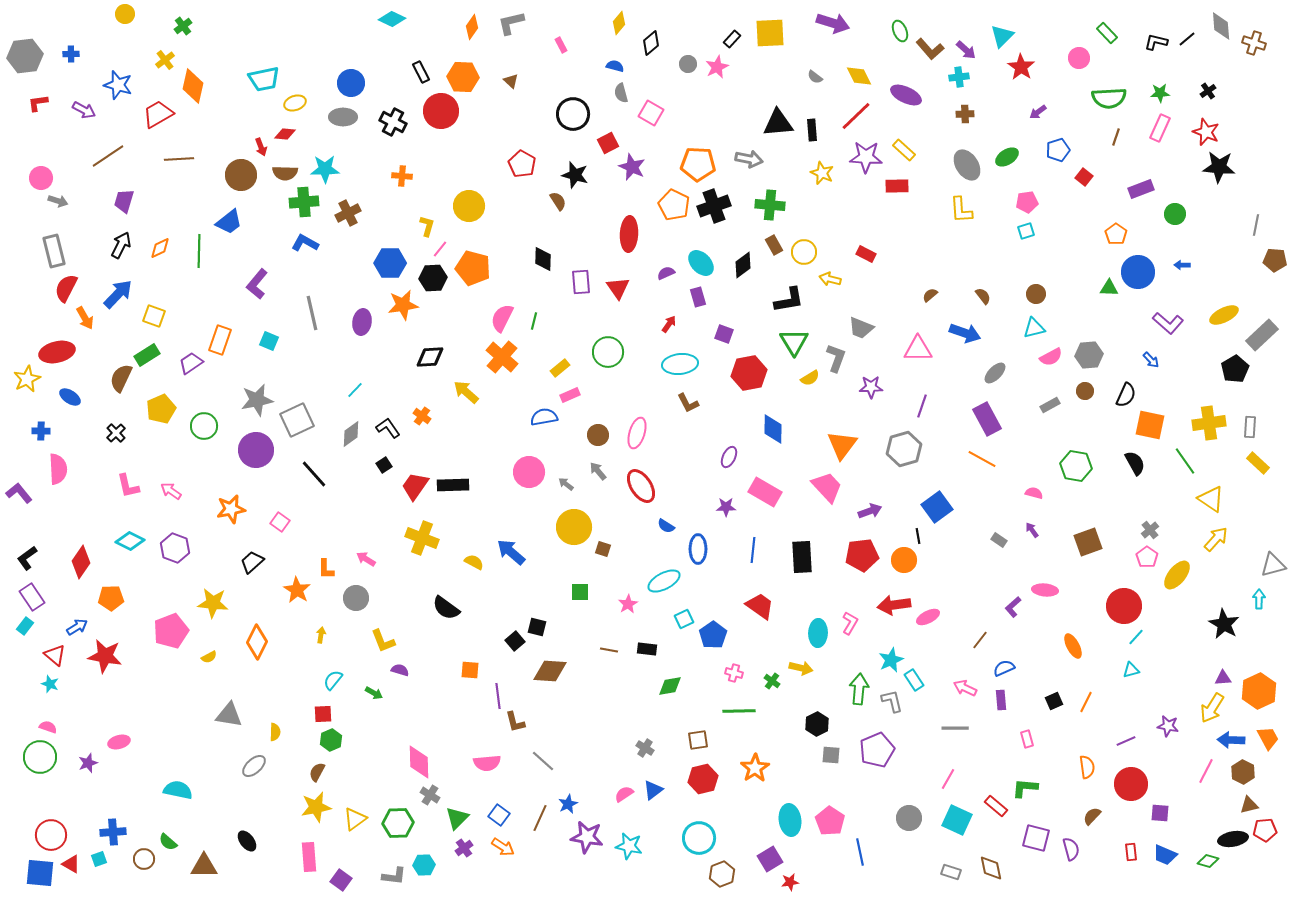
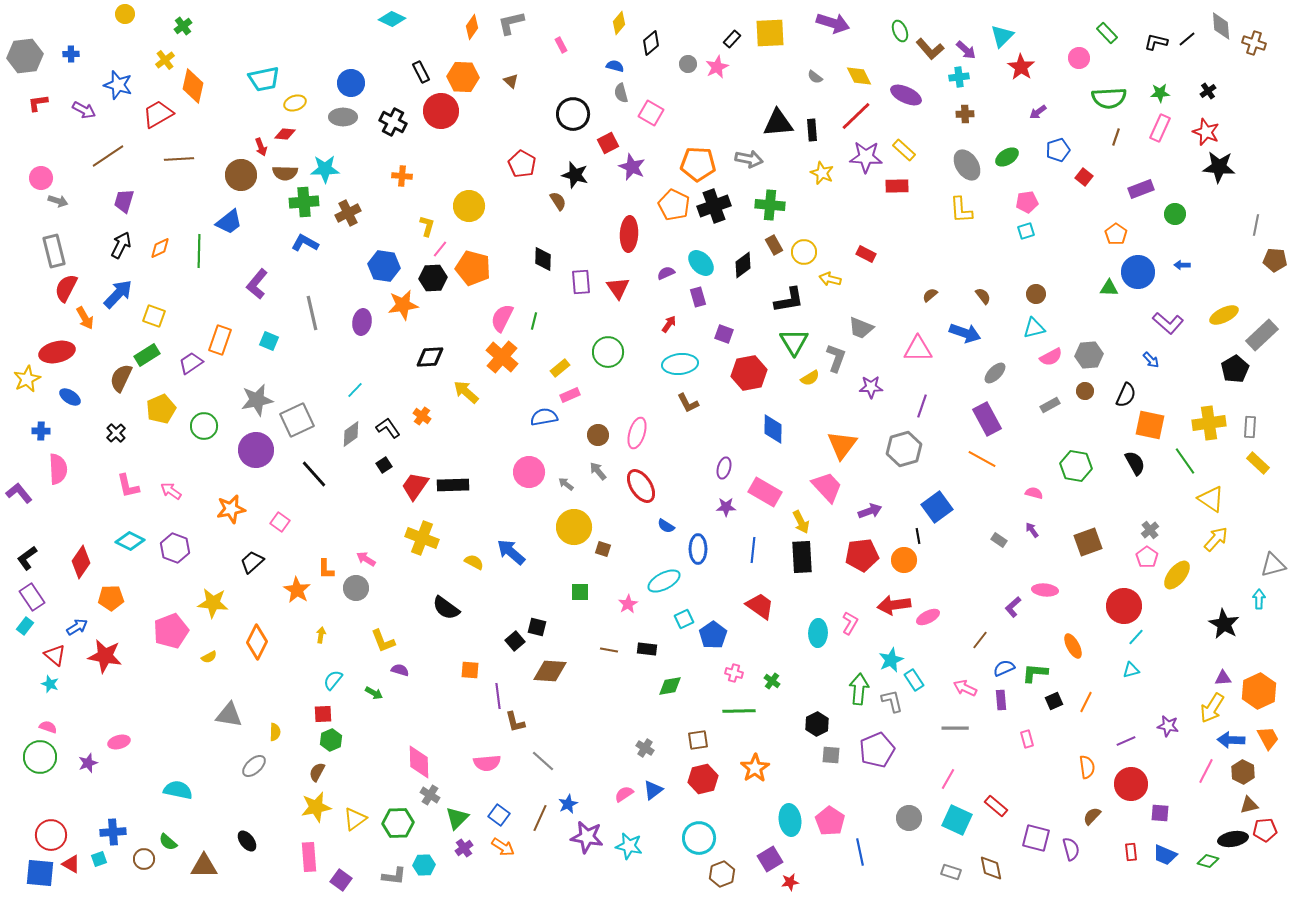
blue hexagon at (390, 263): moved 6 px left, 3 px down; rotated 8 degrees clockwise
purple ellipse at (729, 457): moved 5 px left, 11 px down; rotated 10 degrees counterclockwise
gray circle at (356, 598): moved 10 px up
yellow arrow at (801, 668): moved 146 px up; rotated 50 degrees clockwise
green L-shape at (1025, 788): moved 10 px right, 115 px up
